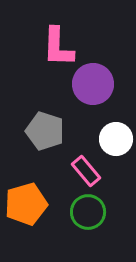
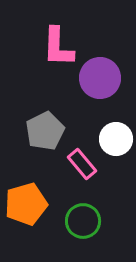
purple circle: moved 7 px right, 6 px up
gray pentagon: rotated 27 degrees clockwise
pink rectangle: moved 4 px left, 7 px up
green circle: moved 5 px left, 9 px down
